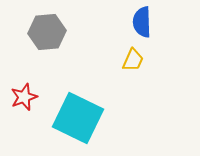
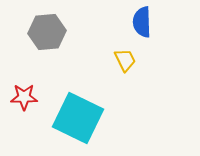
yellow trapezoid: moved 8 px left; rotated 50 degrees counterclockwise
red star: rotated 20 degrees clockwise
